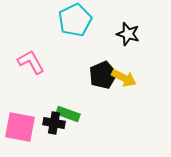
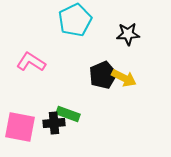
black star: rotated 20 degrees counterclockwise
pink L-shape: rotated 28 degrees counterclockwise
black cross: rotated 15 degrees counterclockwise
